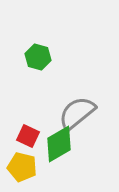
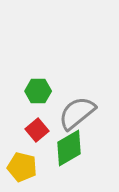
green hexagon: moved 34 px down; rotated 15 degrees counterclockwise
red square: moved 9 px right, 6 px up; rotated 25 degrees clockwise
green diamond: moved 10 px right, 4 px down
